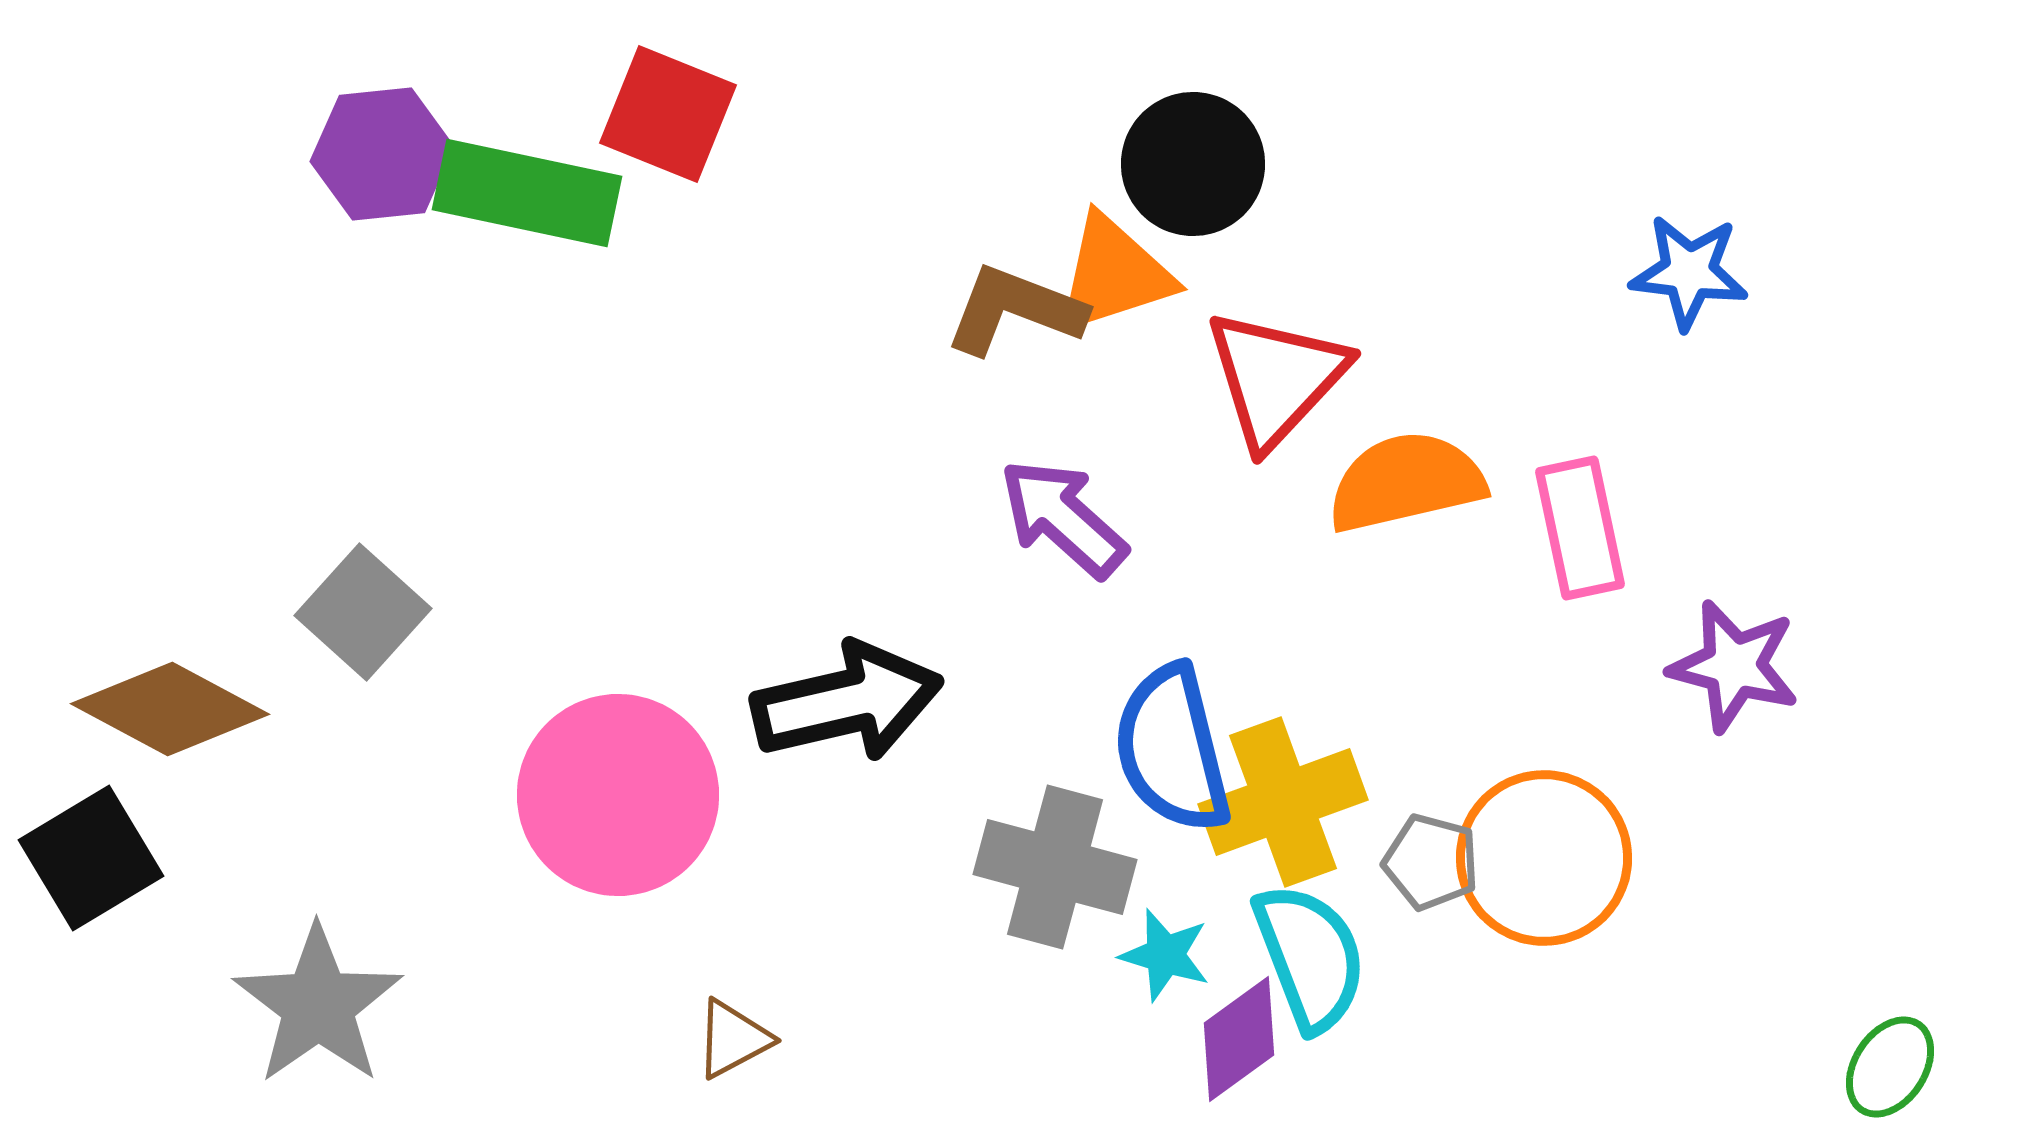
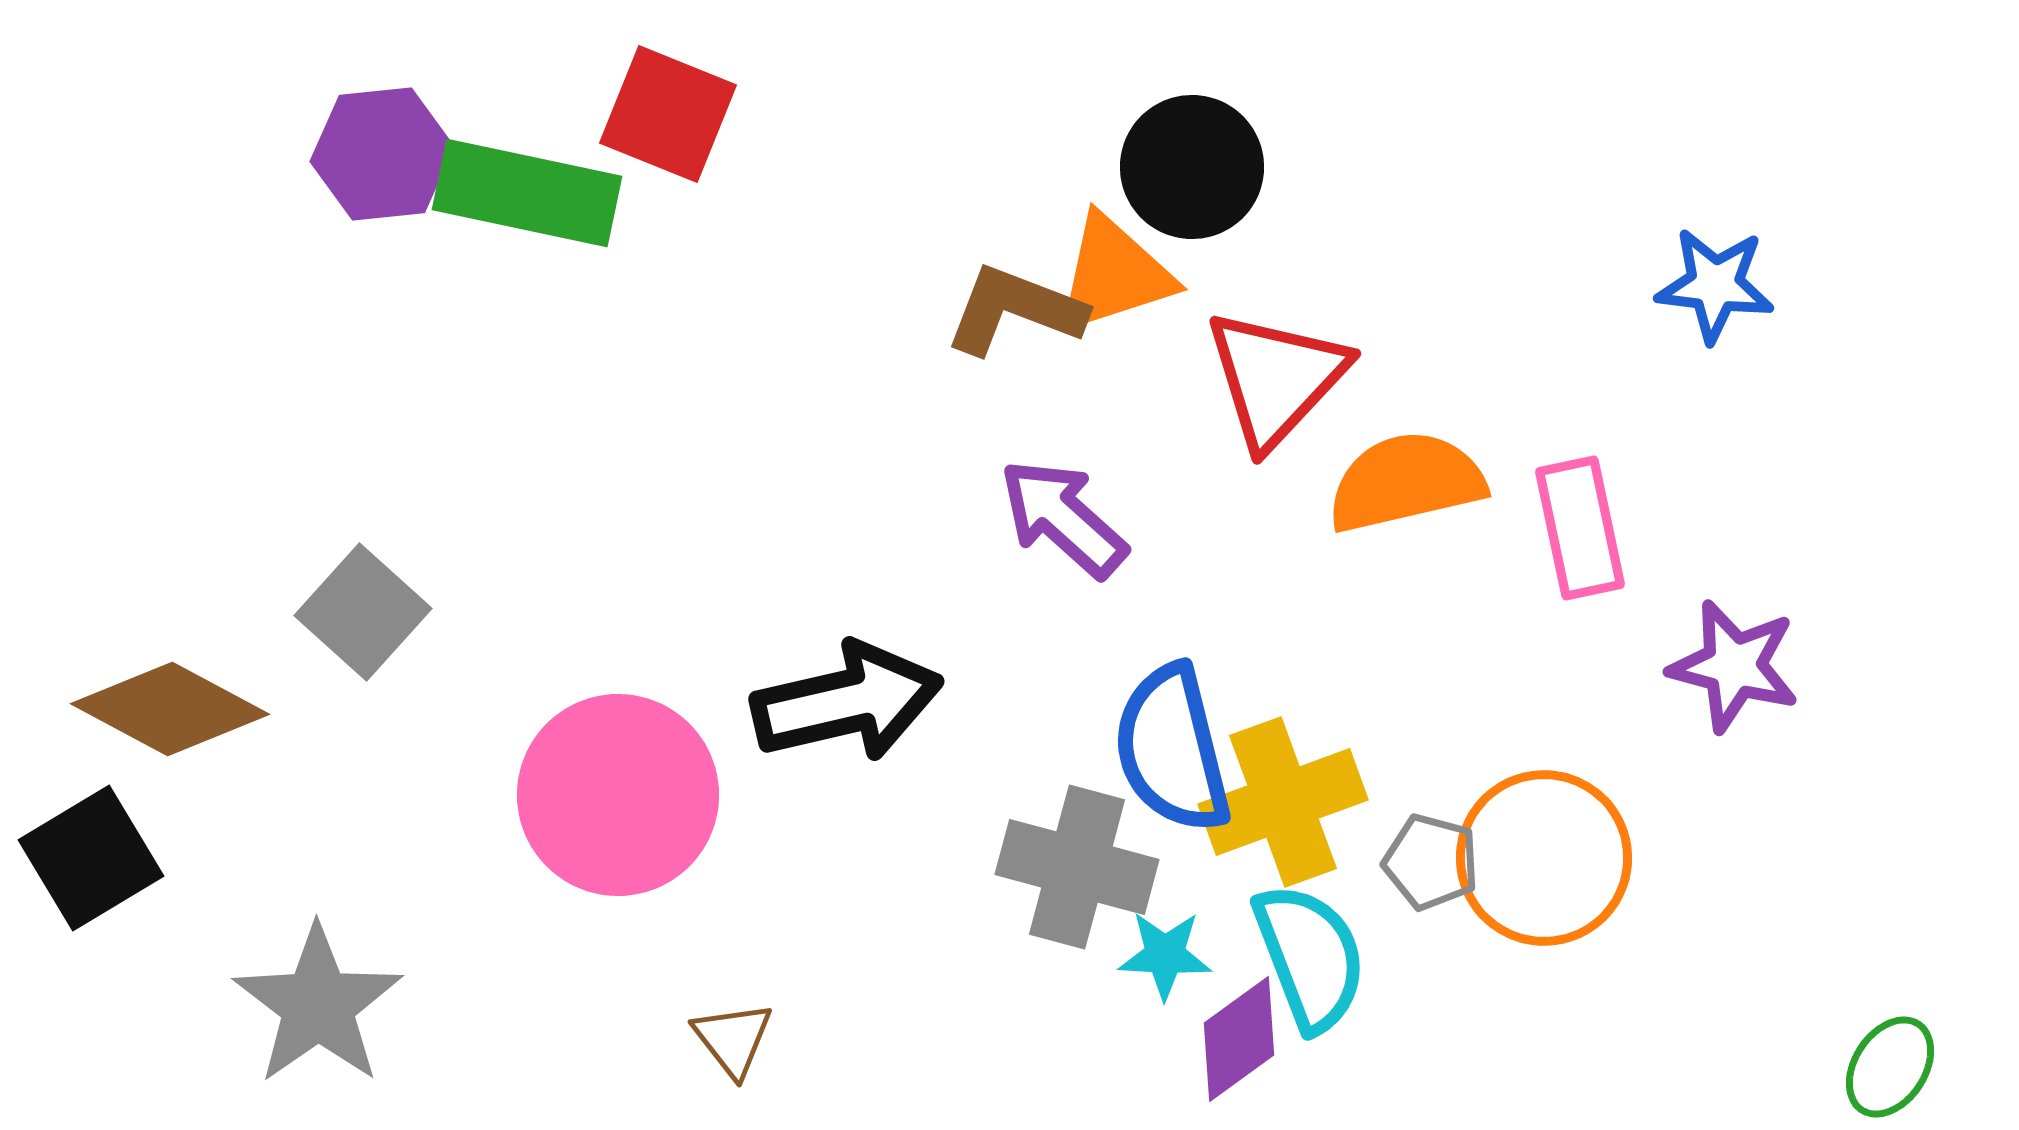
black circle: moved 1 px left, 3 px down
blue star: moved 26 px right, 13 px down
gray cross: moved 22 px right
cyan star: rotated 14 degrees counterclockwise
brown triangle: rotated 40 degrees counterclockwise
